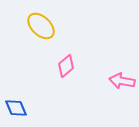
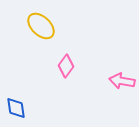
pink diamond: rotated 15 degrees counterclockwise
blue diamond: rotated 15 degrees clockwise
